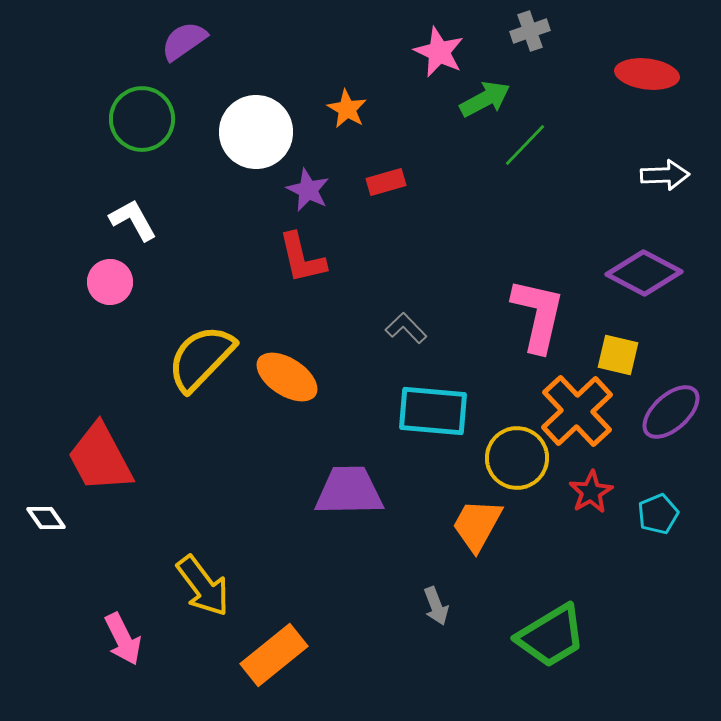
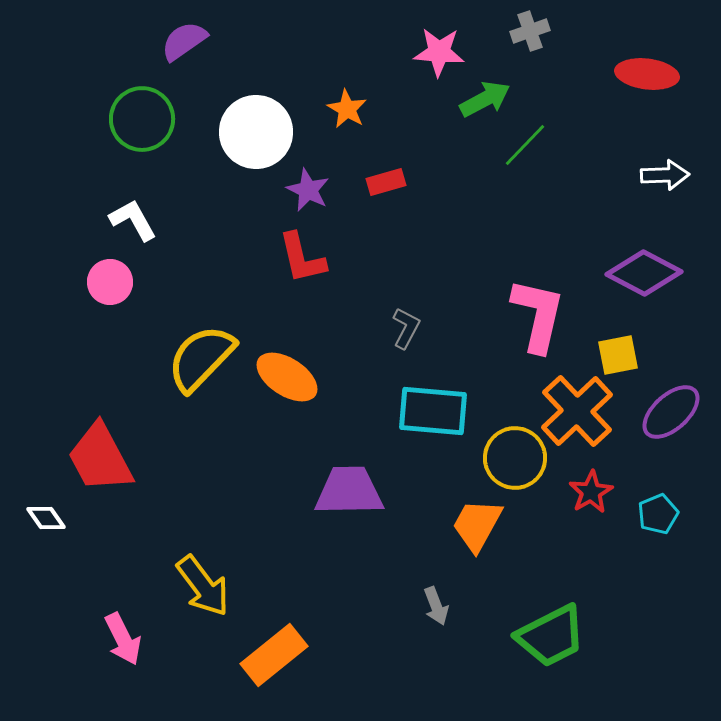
pink star: rotated 21 degrees counterclockwise
gray L-shape: rotated 72 degrees clockwise
yellow square: rotated 24 degrees counterclockwise
yellow circle: moved 2 px left
green trapezoid: rotated 4 degrees clockwise
